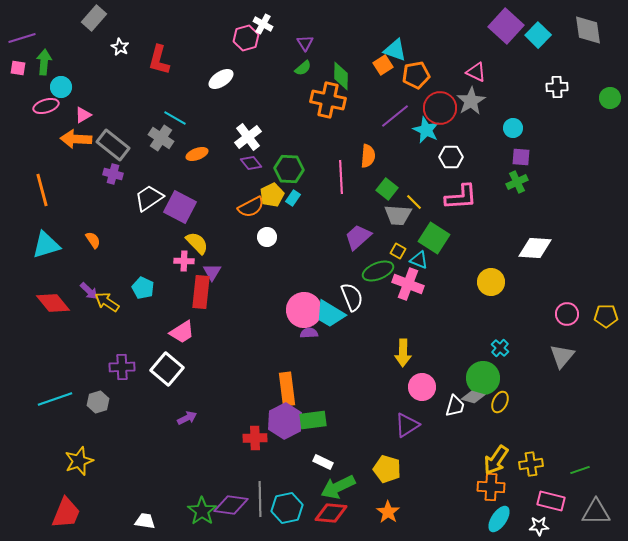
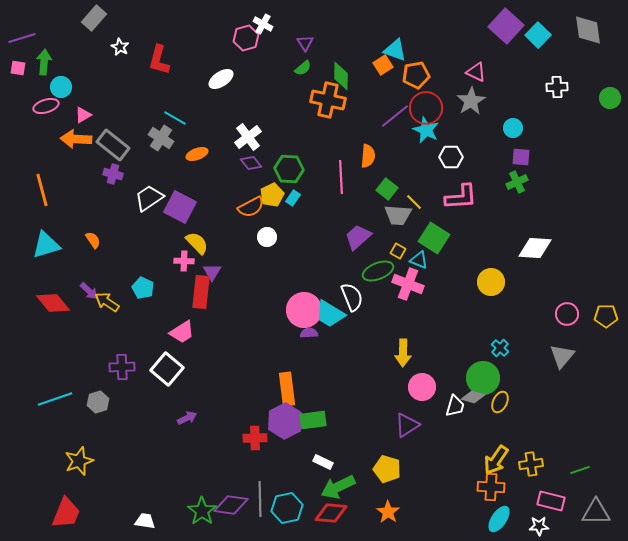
red circle at (440, 108): moved 14 px left
